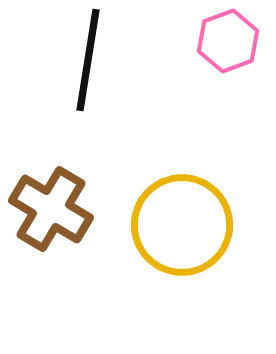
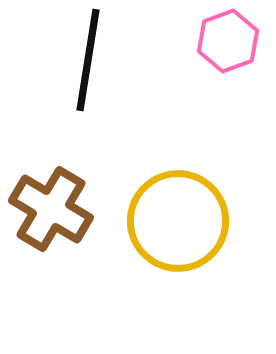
yellow circle: moved 4 px left, 4 px up
